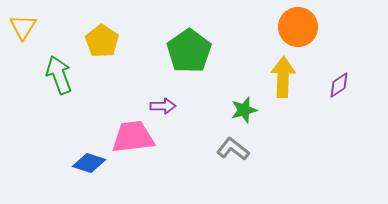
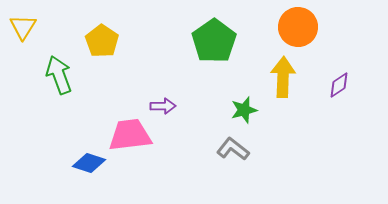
green pentagon: moved 25 px right, 10 px up
pink trapezoid: moved 3 px left, 2 px up
